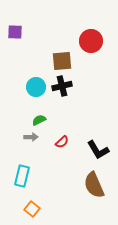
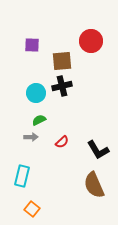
purple square: moved 17 px right, 13 px down
cyan circle: moved 6 px down
